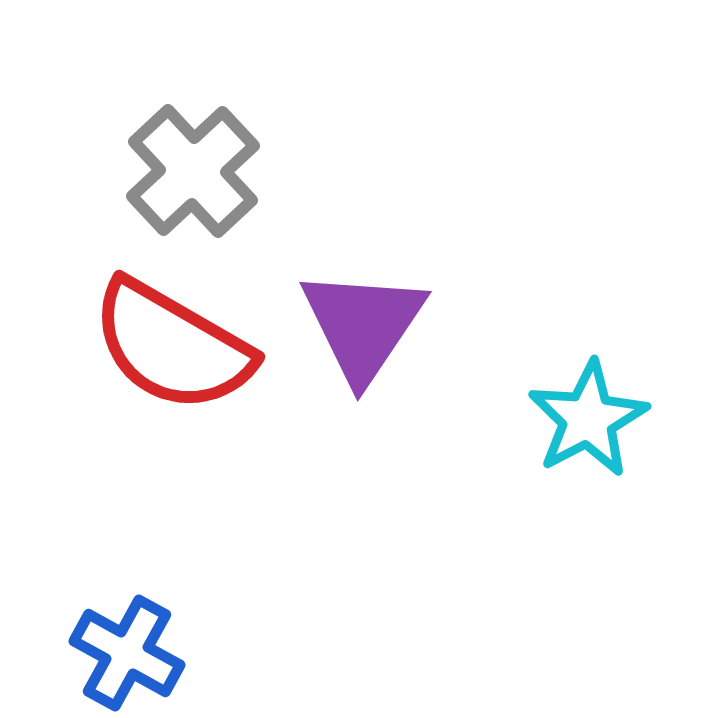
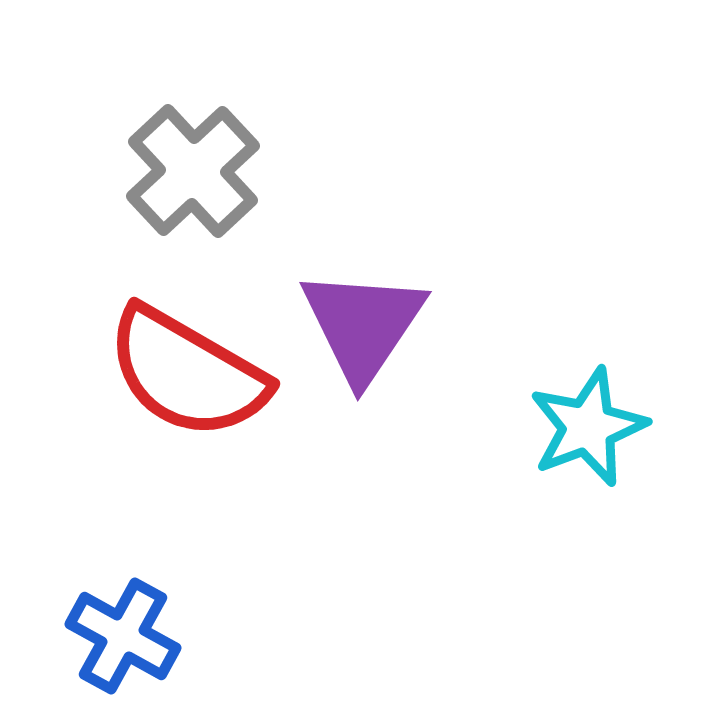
red semicircle: moved 15 px right, 27 px down
cyan star: moved 8 px down; rotated 7 degrees clockwise
blue cross: moved 4 px left, 17 px up
